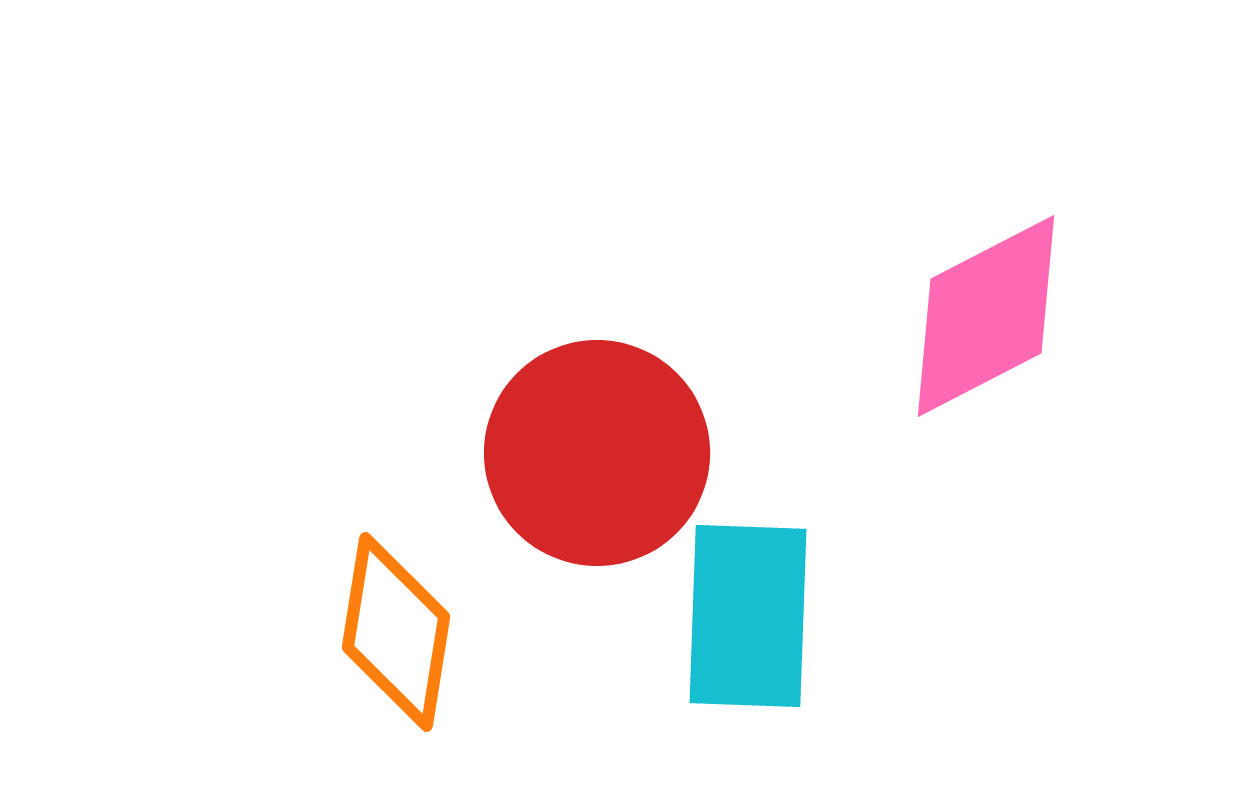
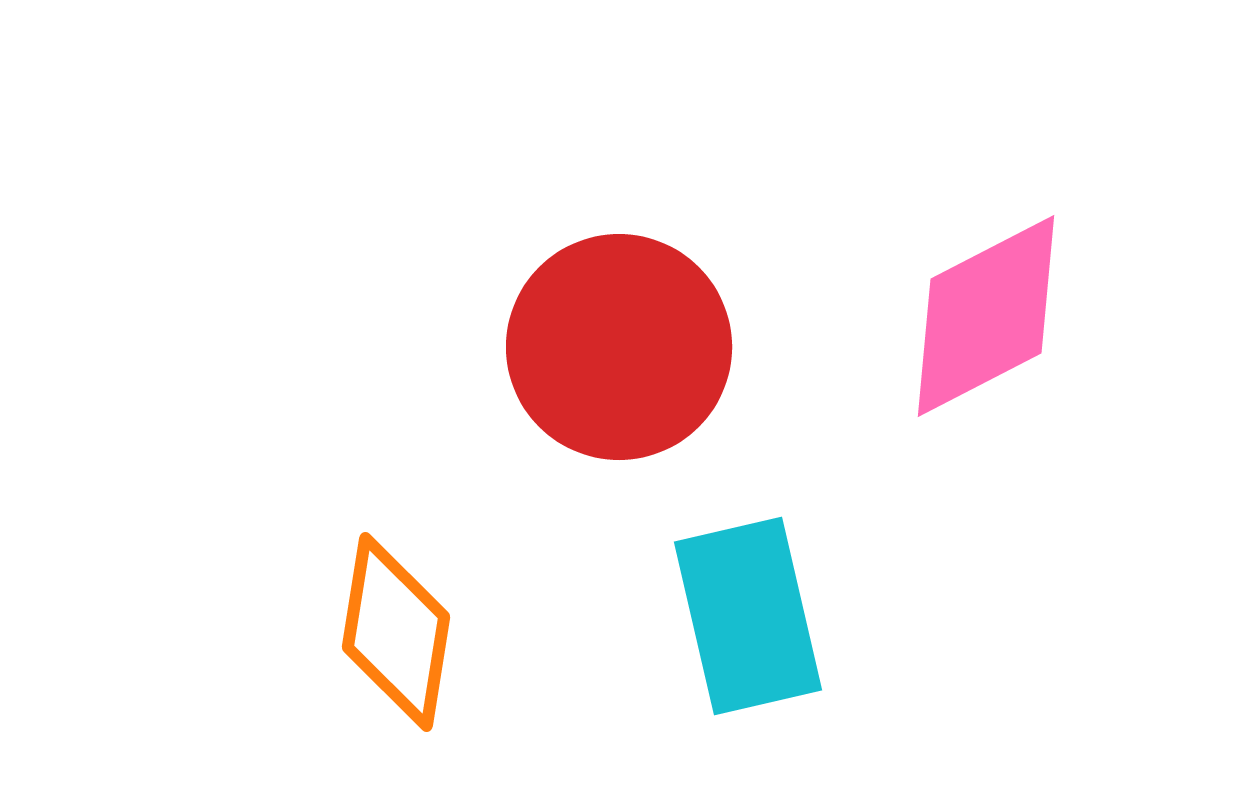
red circle: moved 22 px right, 106 px up
cyan rectangle: rotated 15 degrees counterclockwise
